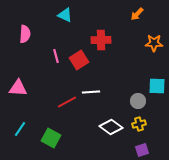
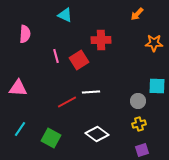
white diamond: moved 14 px left, 7 px down
